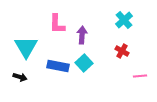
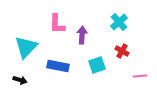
cyan cross: moved 5 px left, 2 px down
cyan triangle: rotated 15 degrees clockwise
cyan square: moved 13 px right, 2 px down; rotated 24 degrees clockwise
black arrow: moved 3 px down
